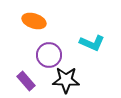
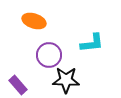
cyan L-shape: rotated 30 degrees counterclockwise
purple rectangle: moved 8 px left, 4 px down
